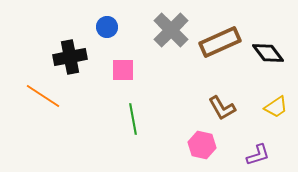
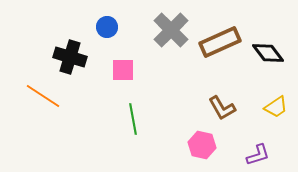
black cross: rotated 28 degrees clockwise
